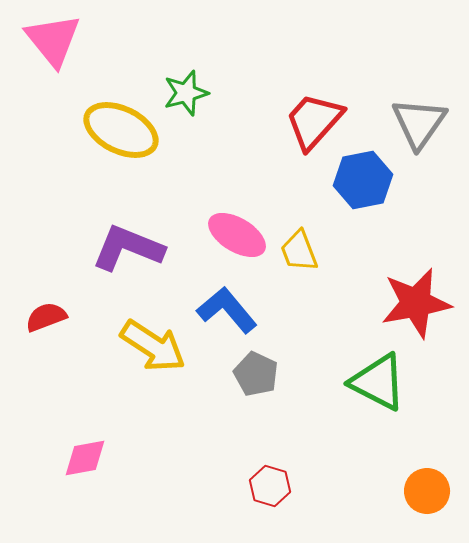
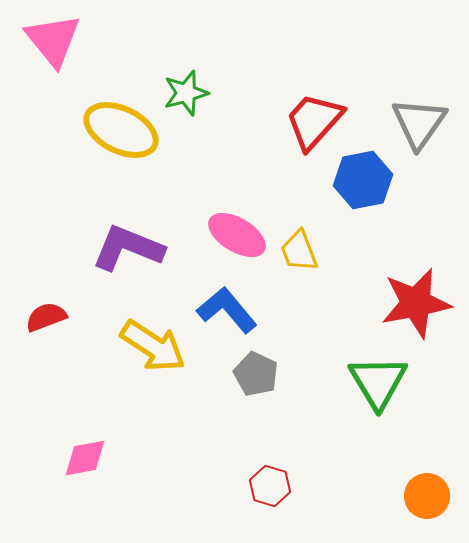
green triangle: rotated 32 degrees clockwise
orange circle: moved 5 px down
